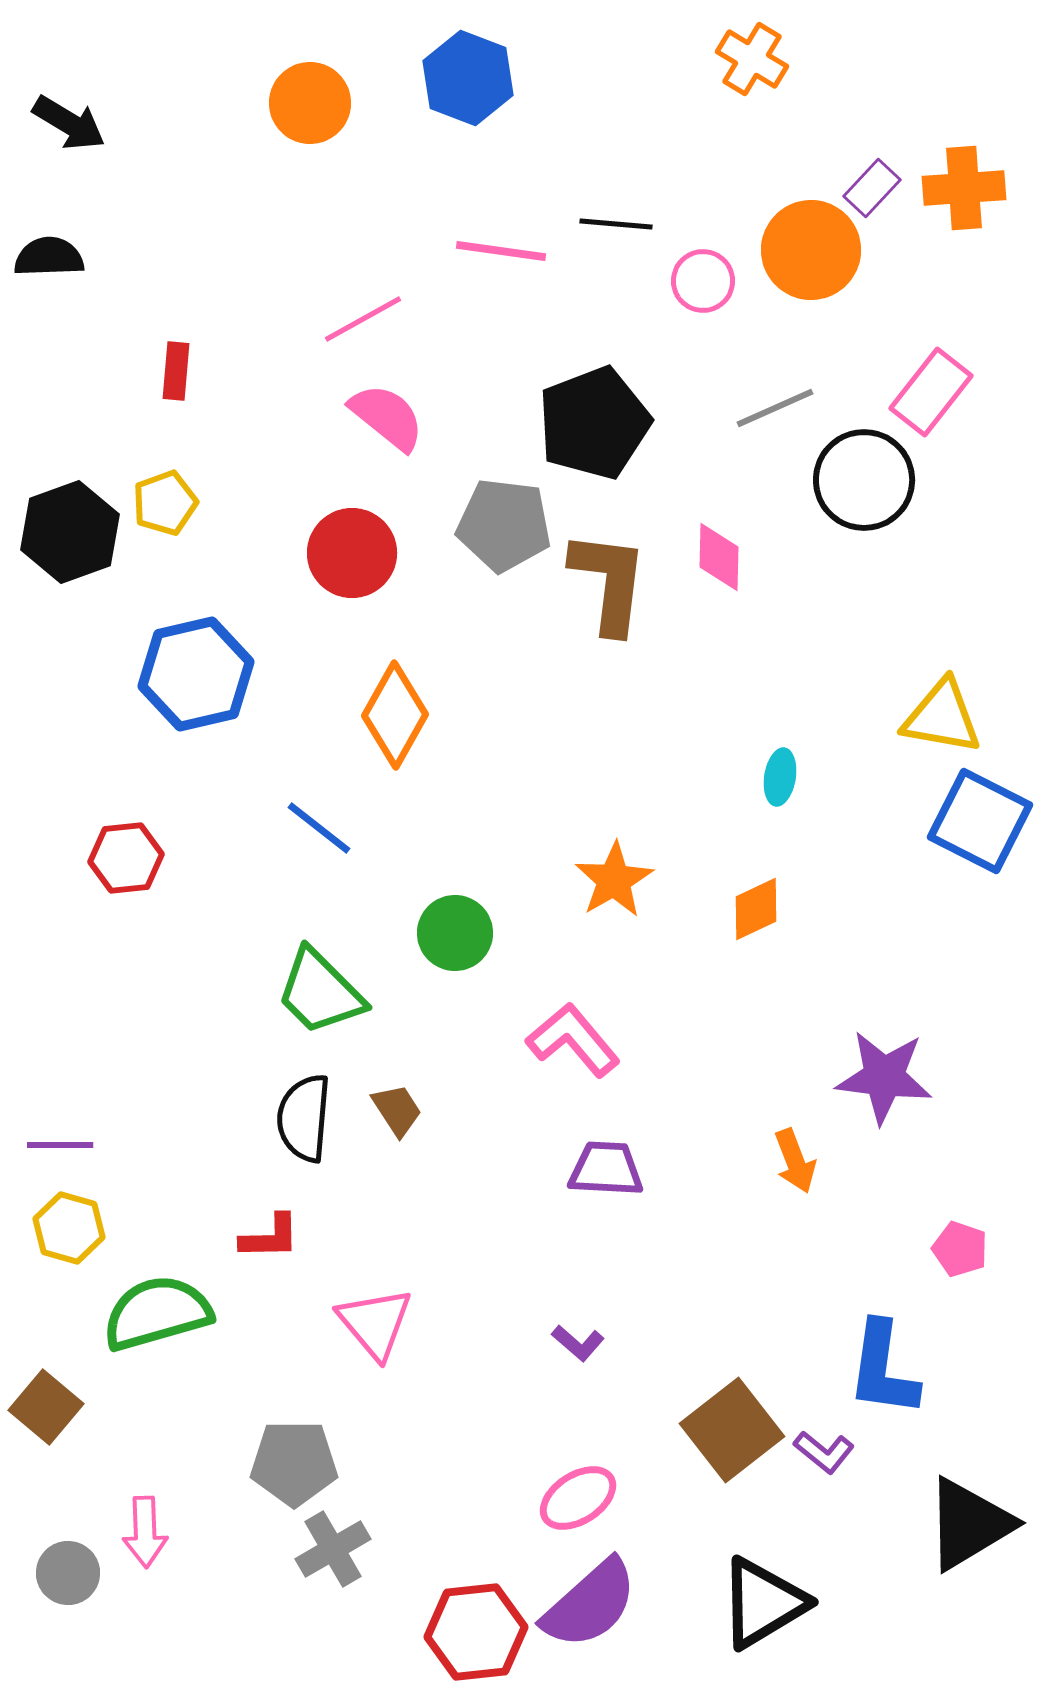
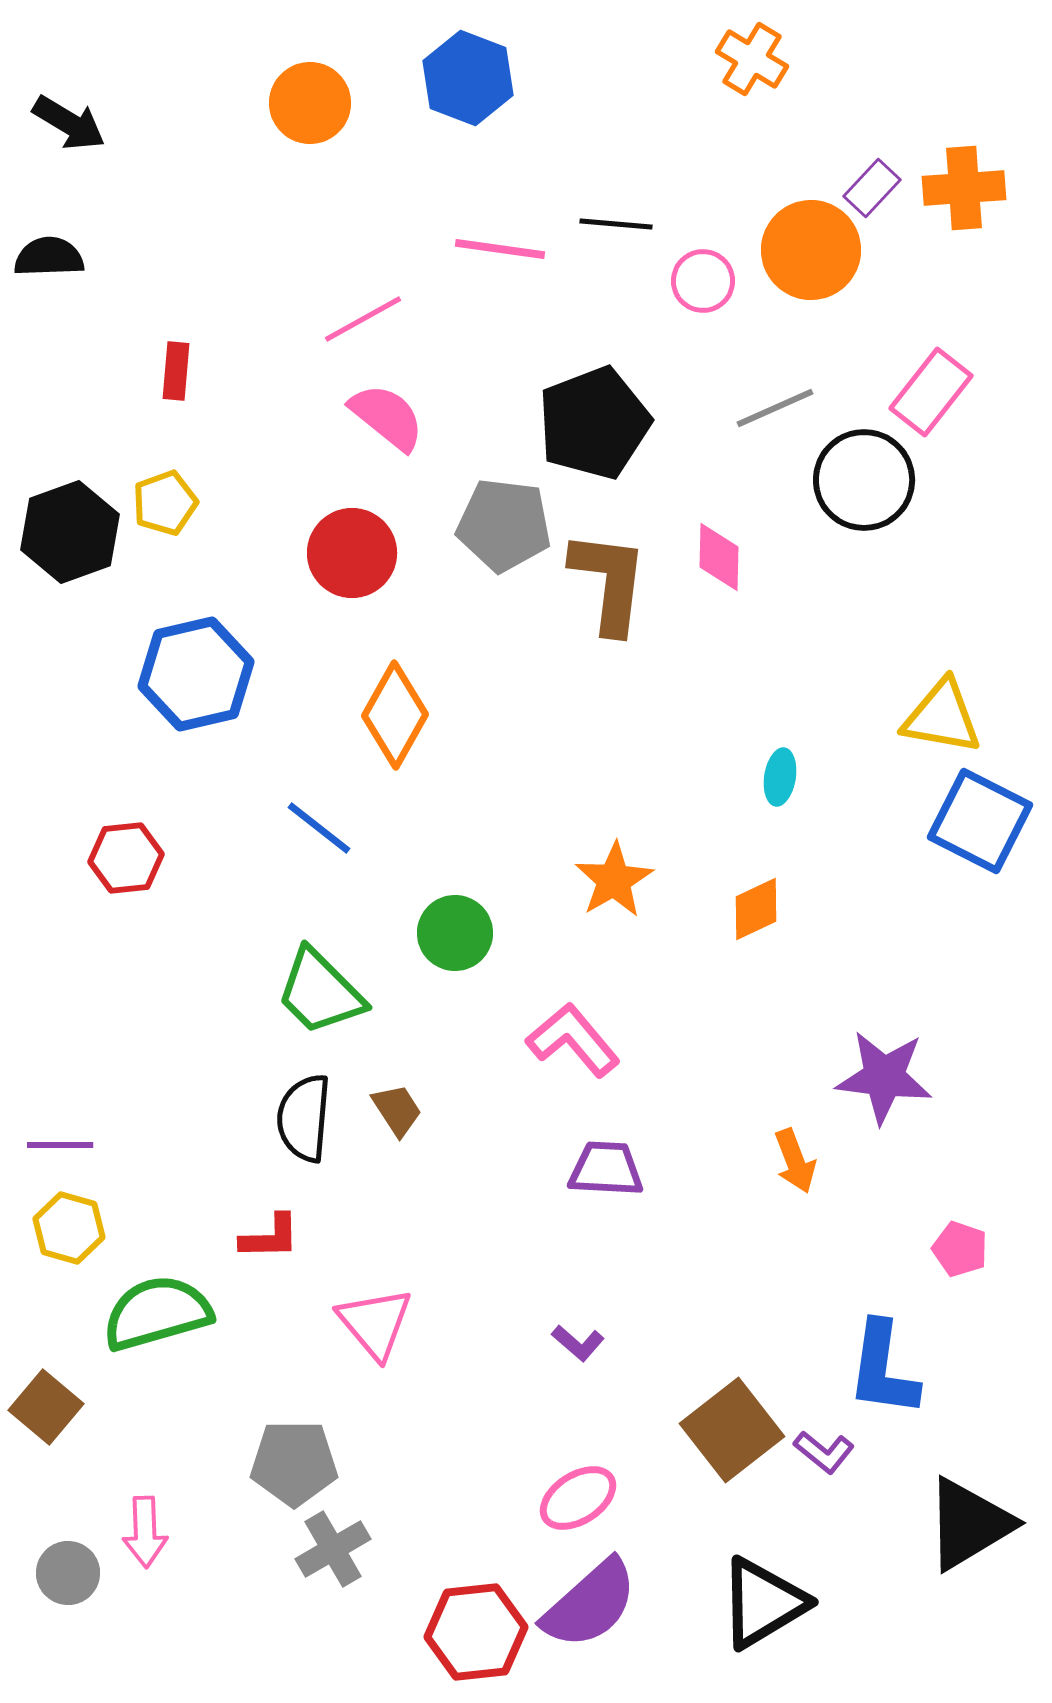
pink line at (501, 251): moved 1 px left, 2 px up
